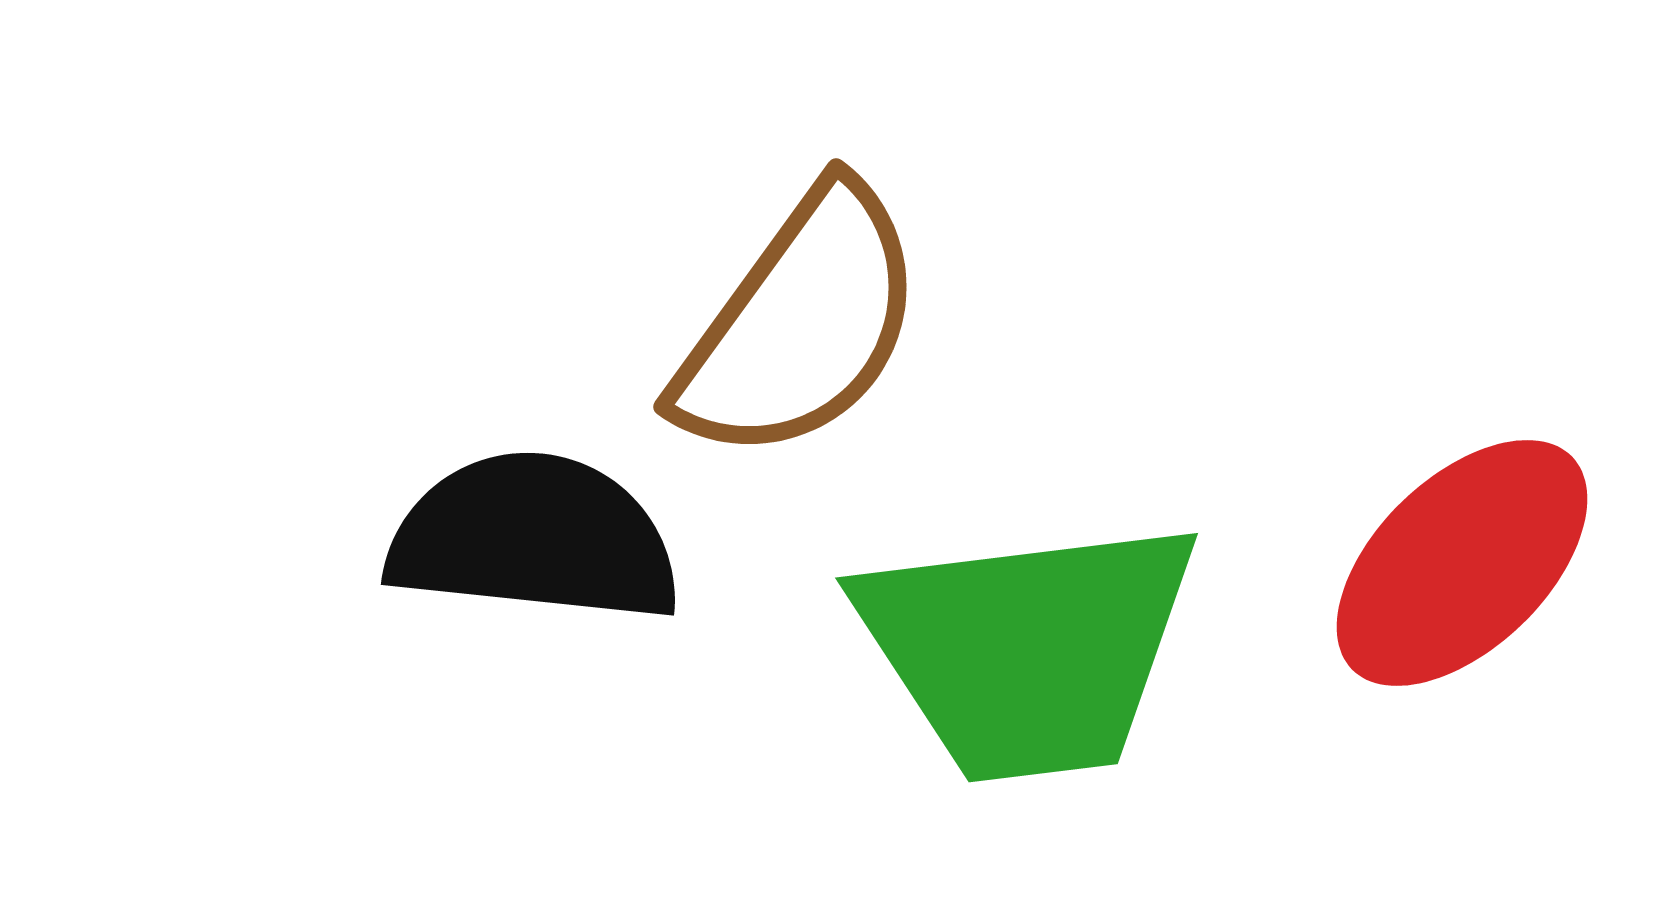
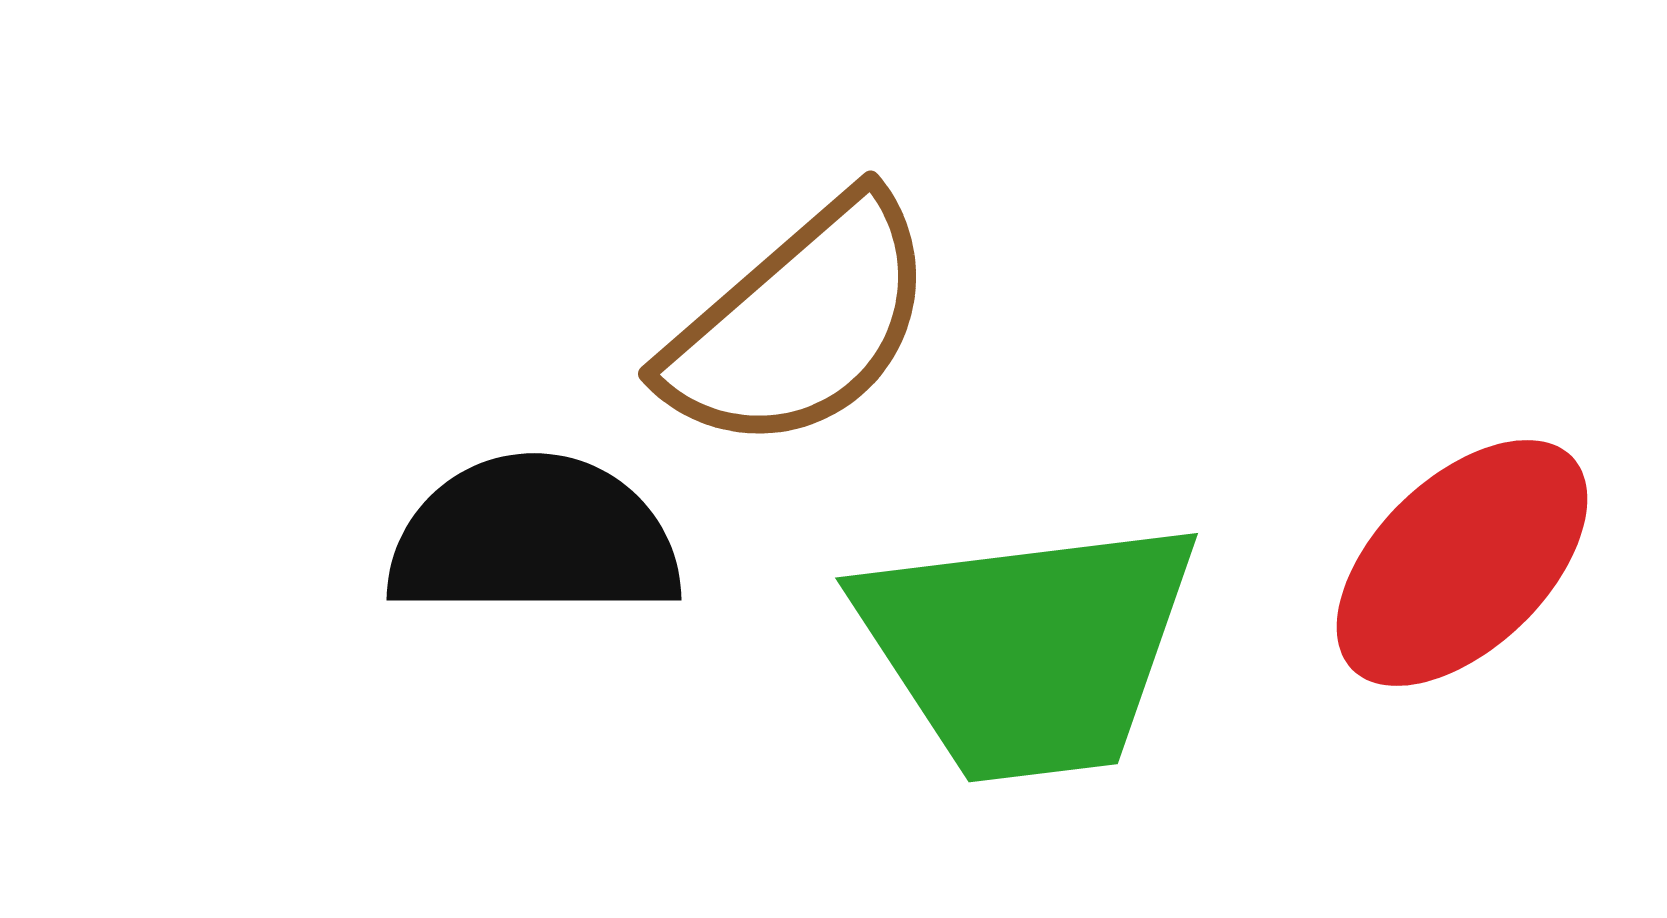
brown semicircle: rotated 13 degrees clockwise
black semicircle: rotated 6 degrees counterclockwise
